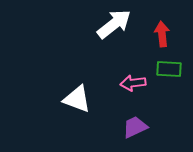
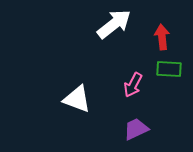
red arrow: moved 3 px down
pink arrow: moved 2 px down; rotated 55 degrees counterclockwise
purple trapezoid: moved 1 px right, 2 px down
